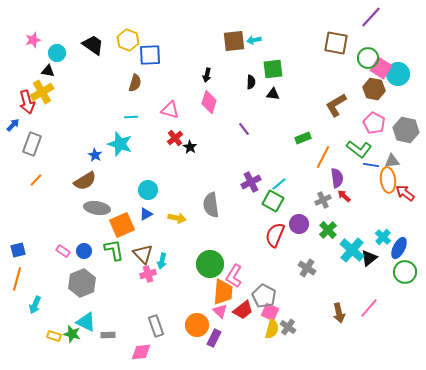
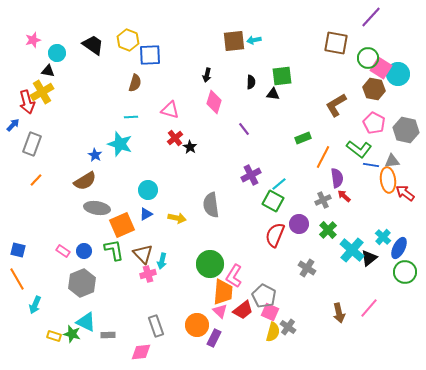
green square at (273, 69): moved 9 px right, 7 px down
pink diamond at (209, 102): moved 5 px right
purple cross at (251, 182): moved 7 px up
blue square at (18, 250): rotated 28 degrees clockwise
orange line at (17, 279): rotated 45 degrees counterclockwise
yellow semicircle at (272, 329): moved 1 px right, 3 px down
